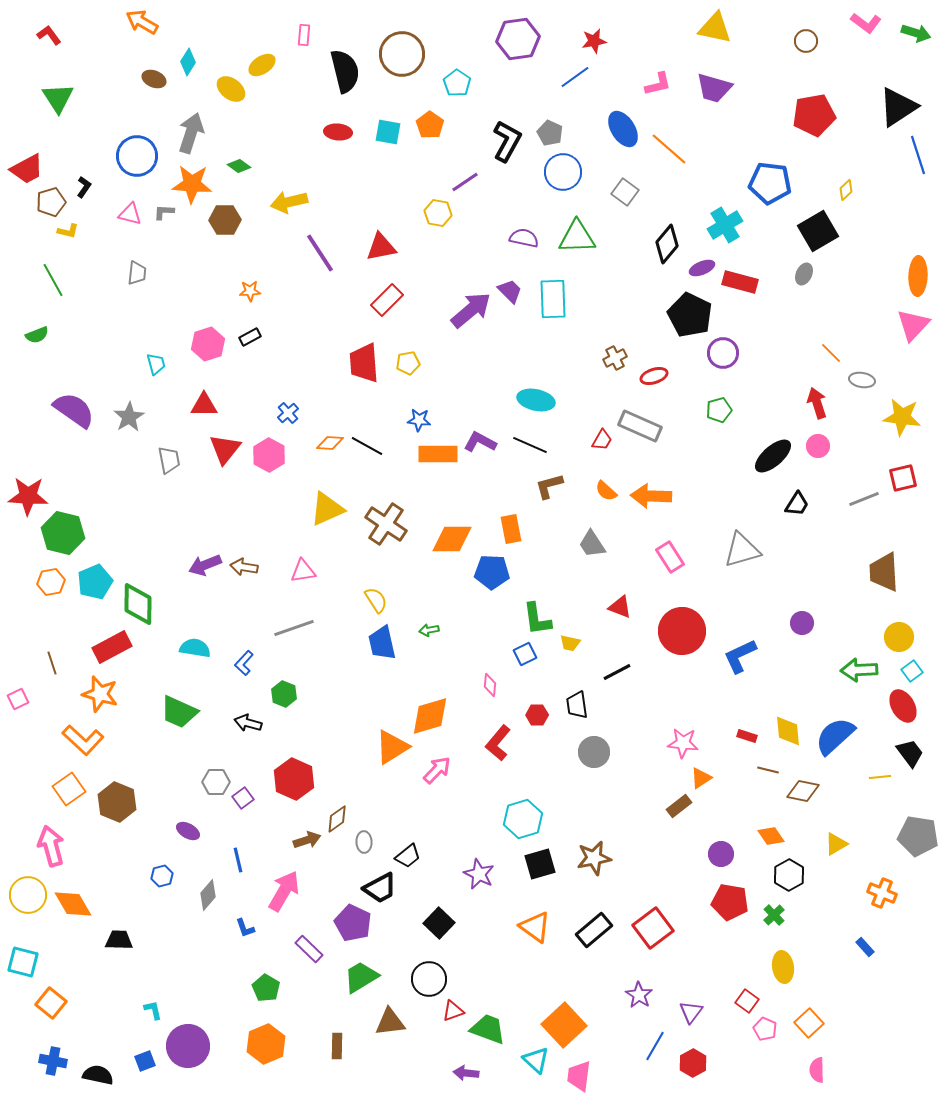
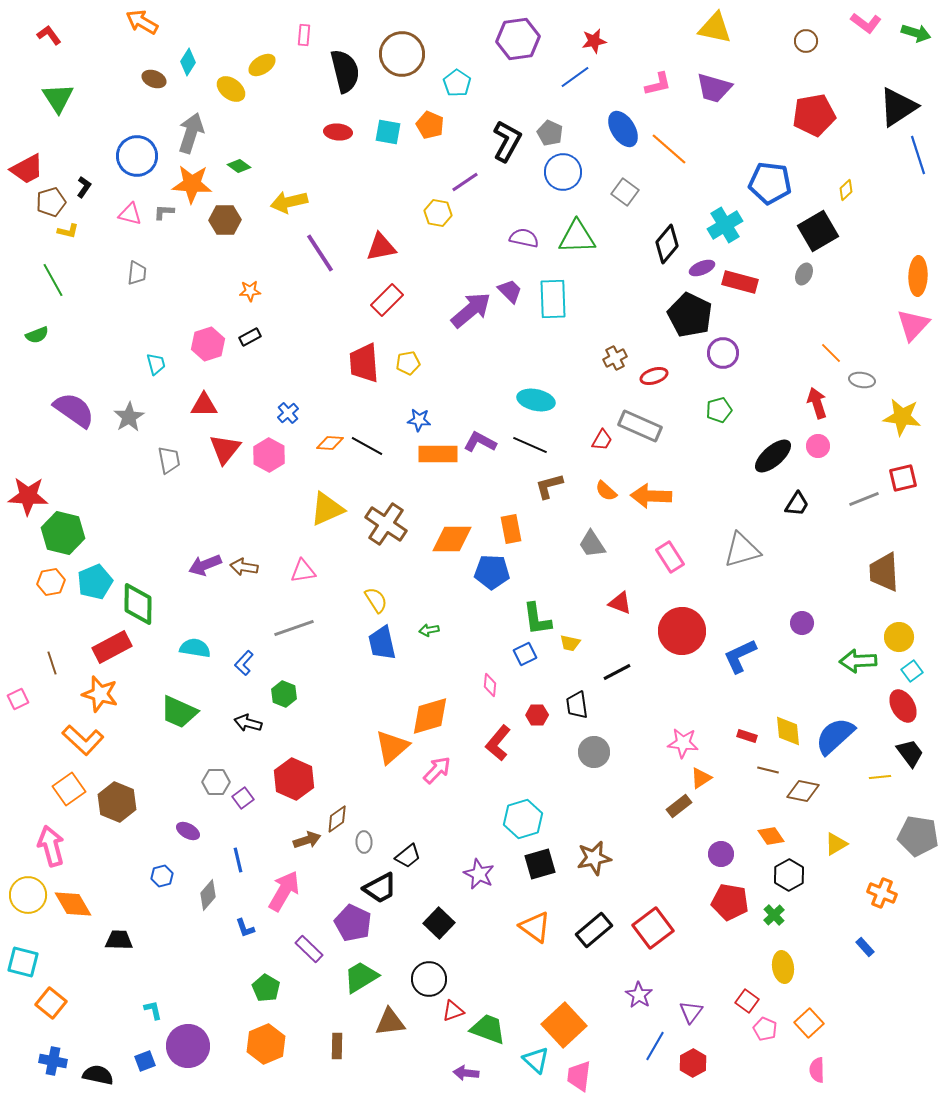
orange pentagon at (430, 125): rotated 12 degrees counterclockwise
red triangle at (620, 607): moved 4 px up
green arrow at (859, 670): moved 1 px left, 9 px up
orange triangle at (392, 747): rotated 9 degrees counterclockwise
